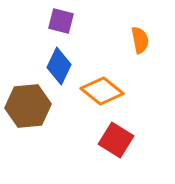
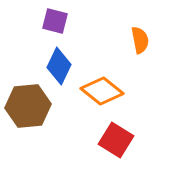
purple square: moved 6 px left
